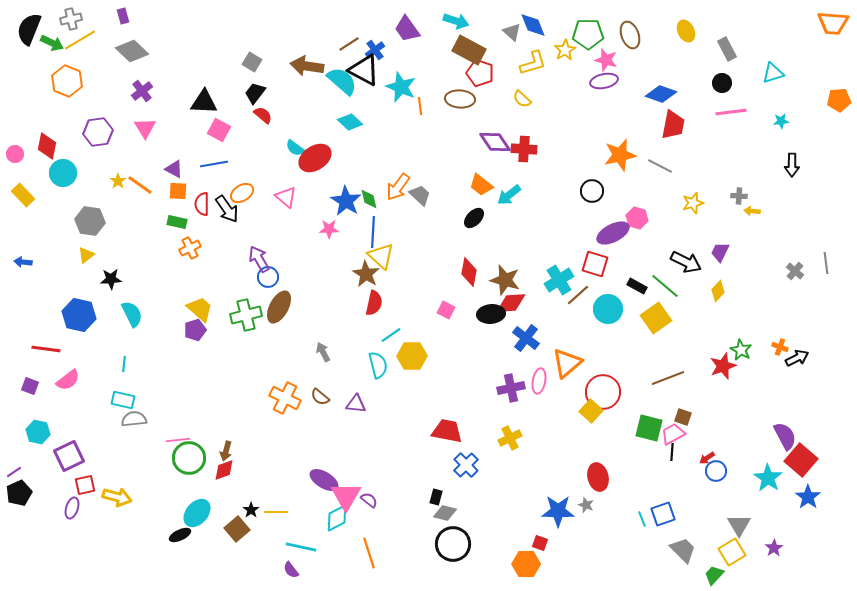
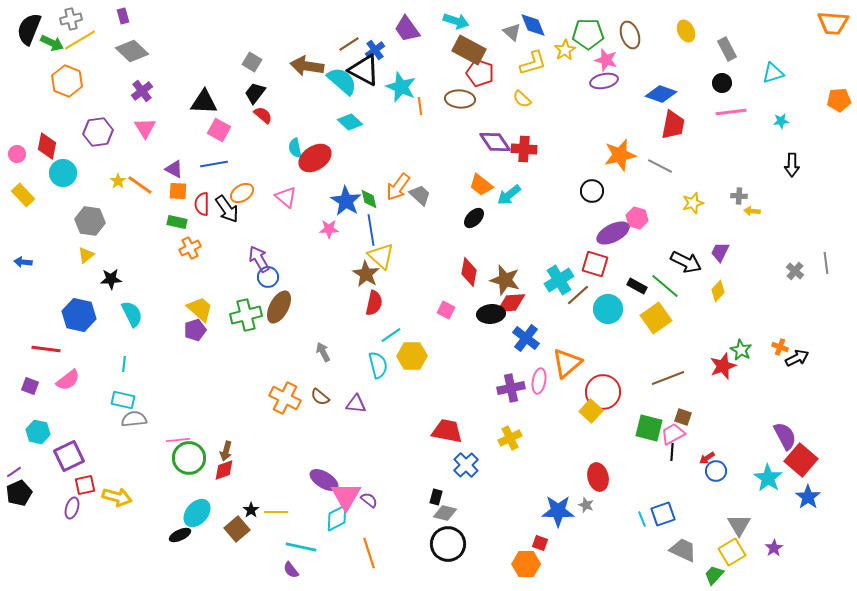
cyan semicircle at (295, 148): rotated 42 degrees clockwise
pink circle at (15, 154): moved 2 px right
blue line at (373, 232): moved 2 px left, 2 px up; rotated 12 degrees counterclockwise
black circle at (453, 544): moved 5 px left
gray trapezoid at (683, 550): rotated 20 degrees counterclockwise
